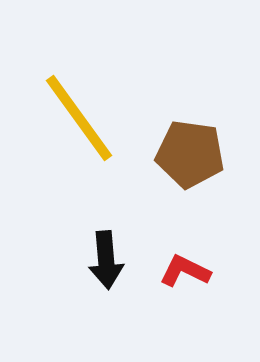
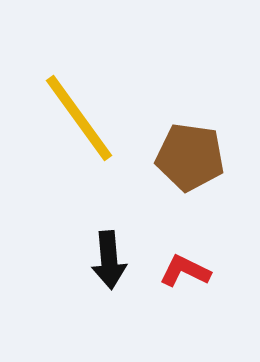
brown pentagon: moved 3 px down
black arrow: moved 3 px right
